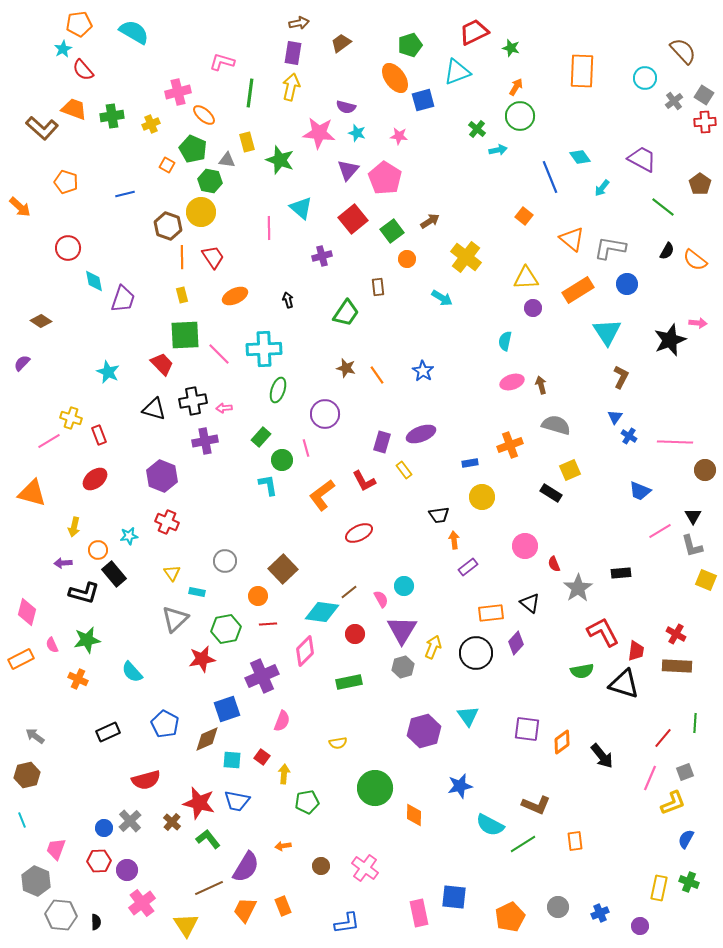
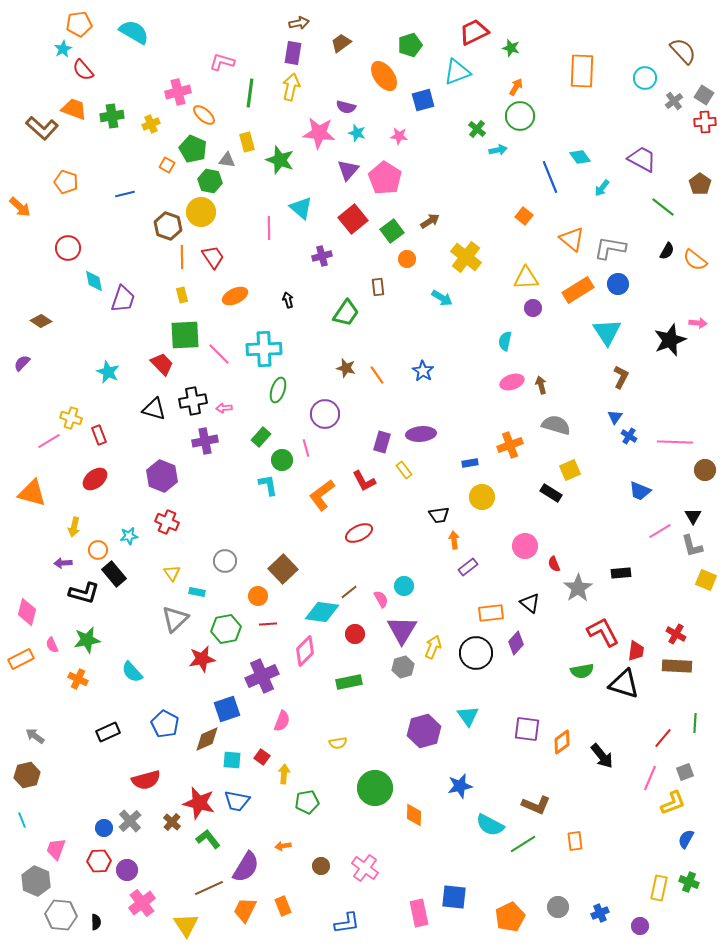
orange ellipse at (395, 78): moved 11 px left, 2 px up
blue circle at (627, 284): moved 9 px left
purple ellipse at (421, 434): rotated 16 degrees clockwise
